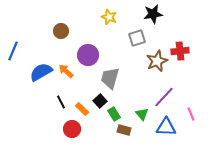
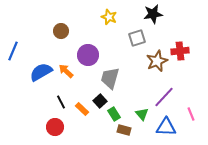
red circle: moved 17 px left, 2 px up
